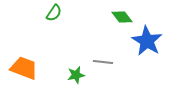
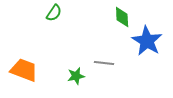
green diamond: rotated 35 degrees clockwise
gray line: moved 1 px right, 1 px down
orange trapezoid: moved 2 px down
green star: moved 1 px down
